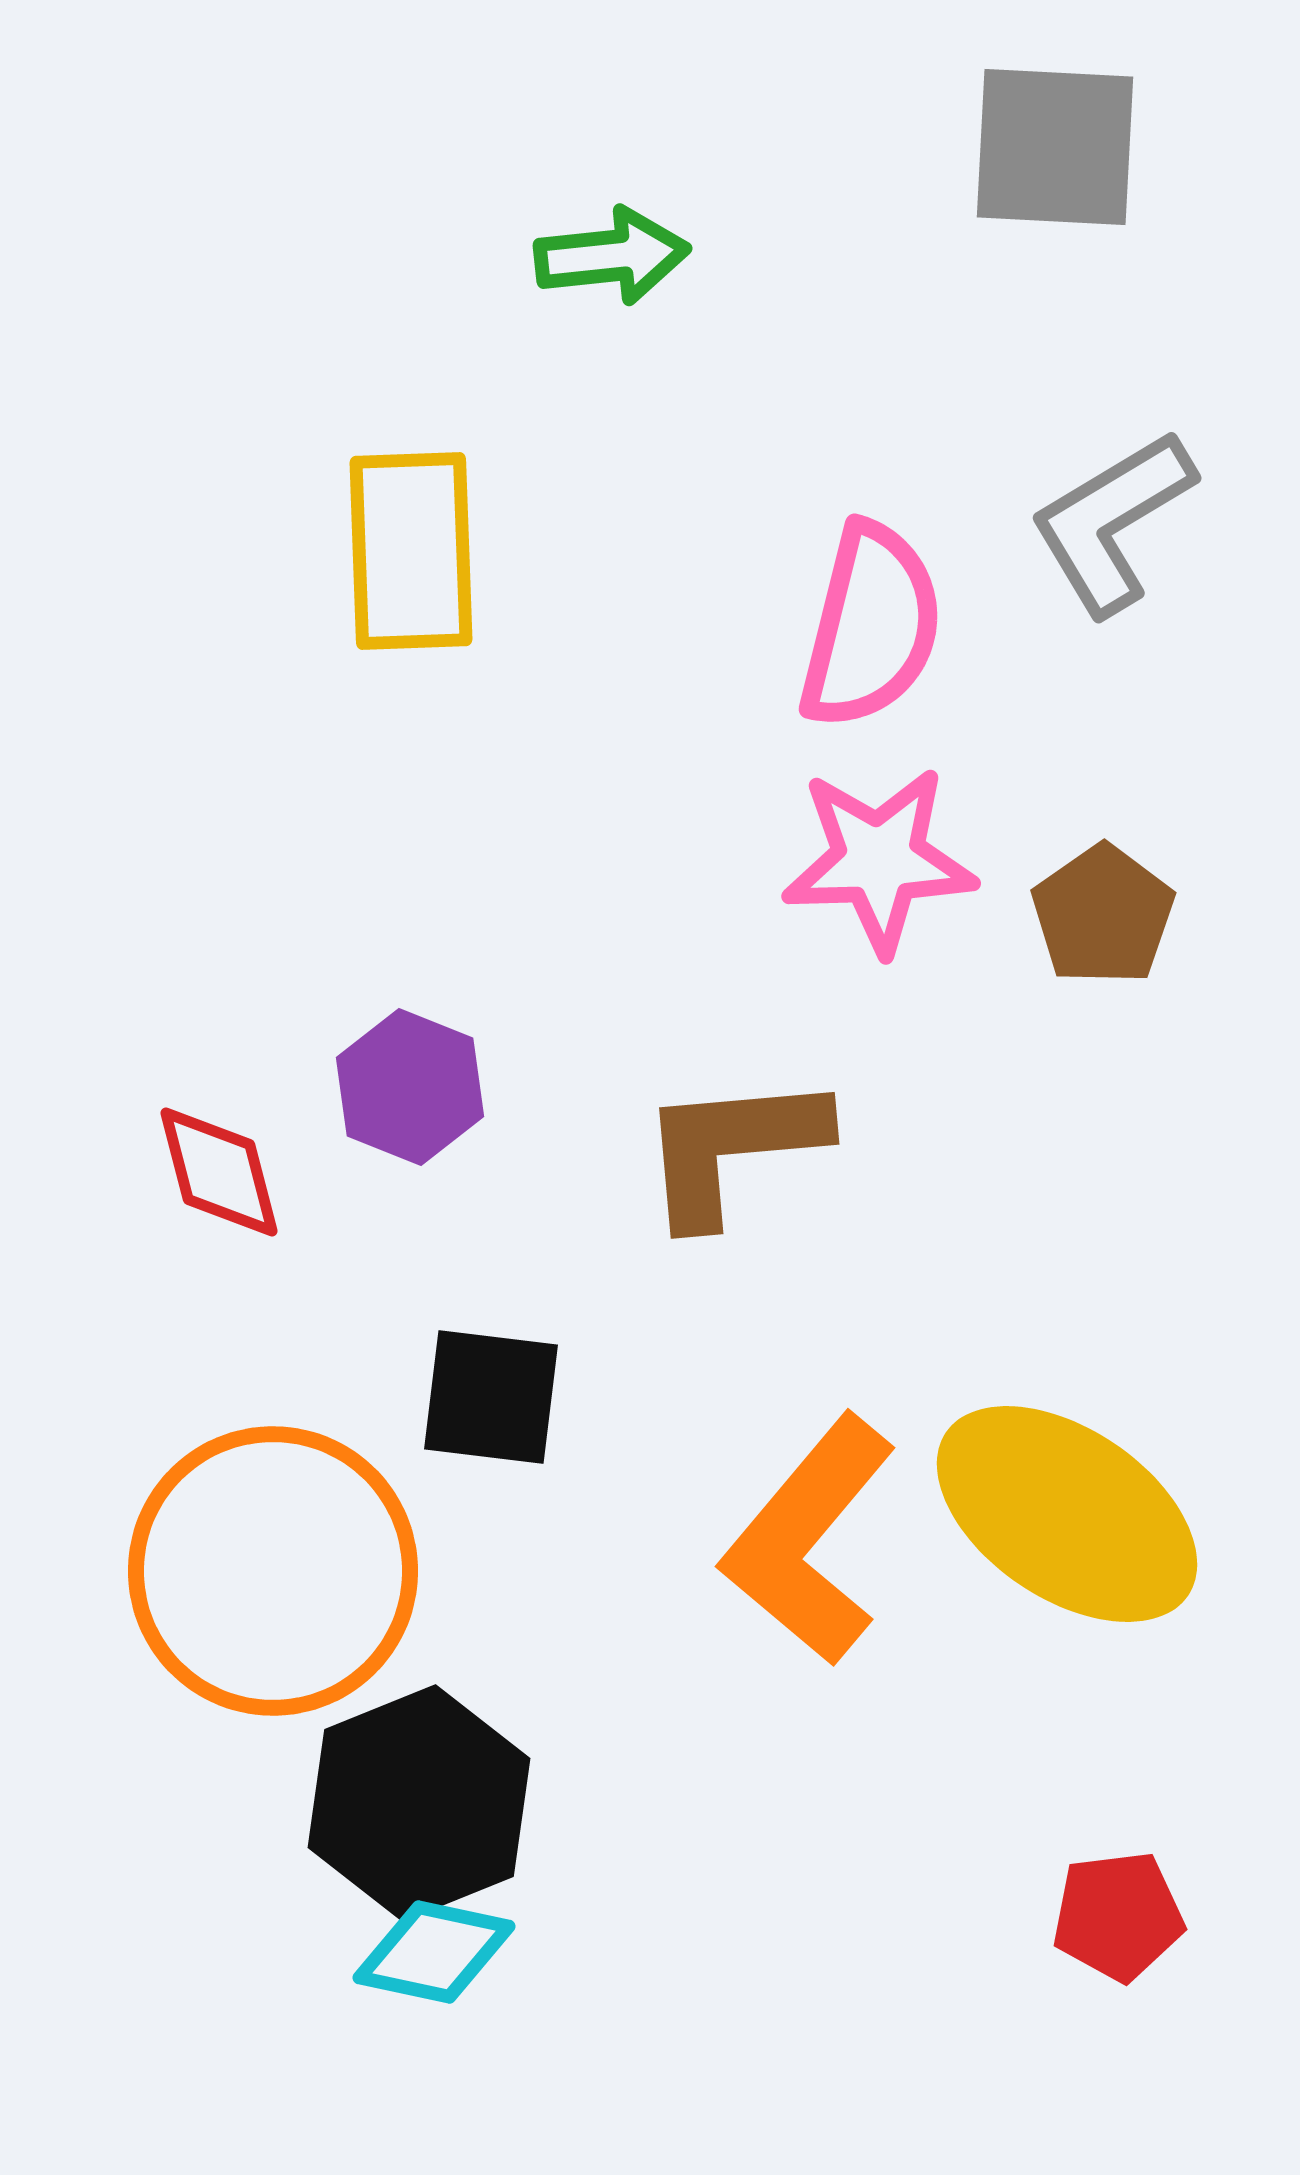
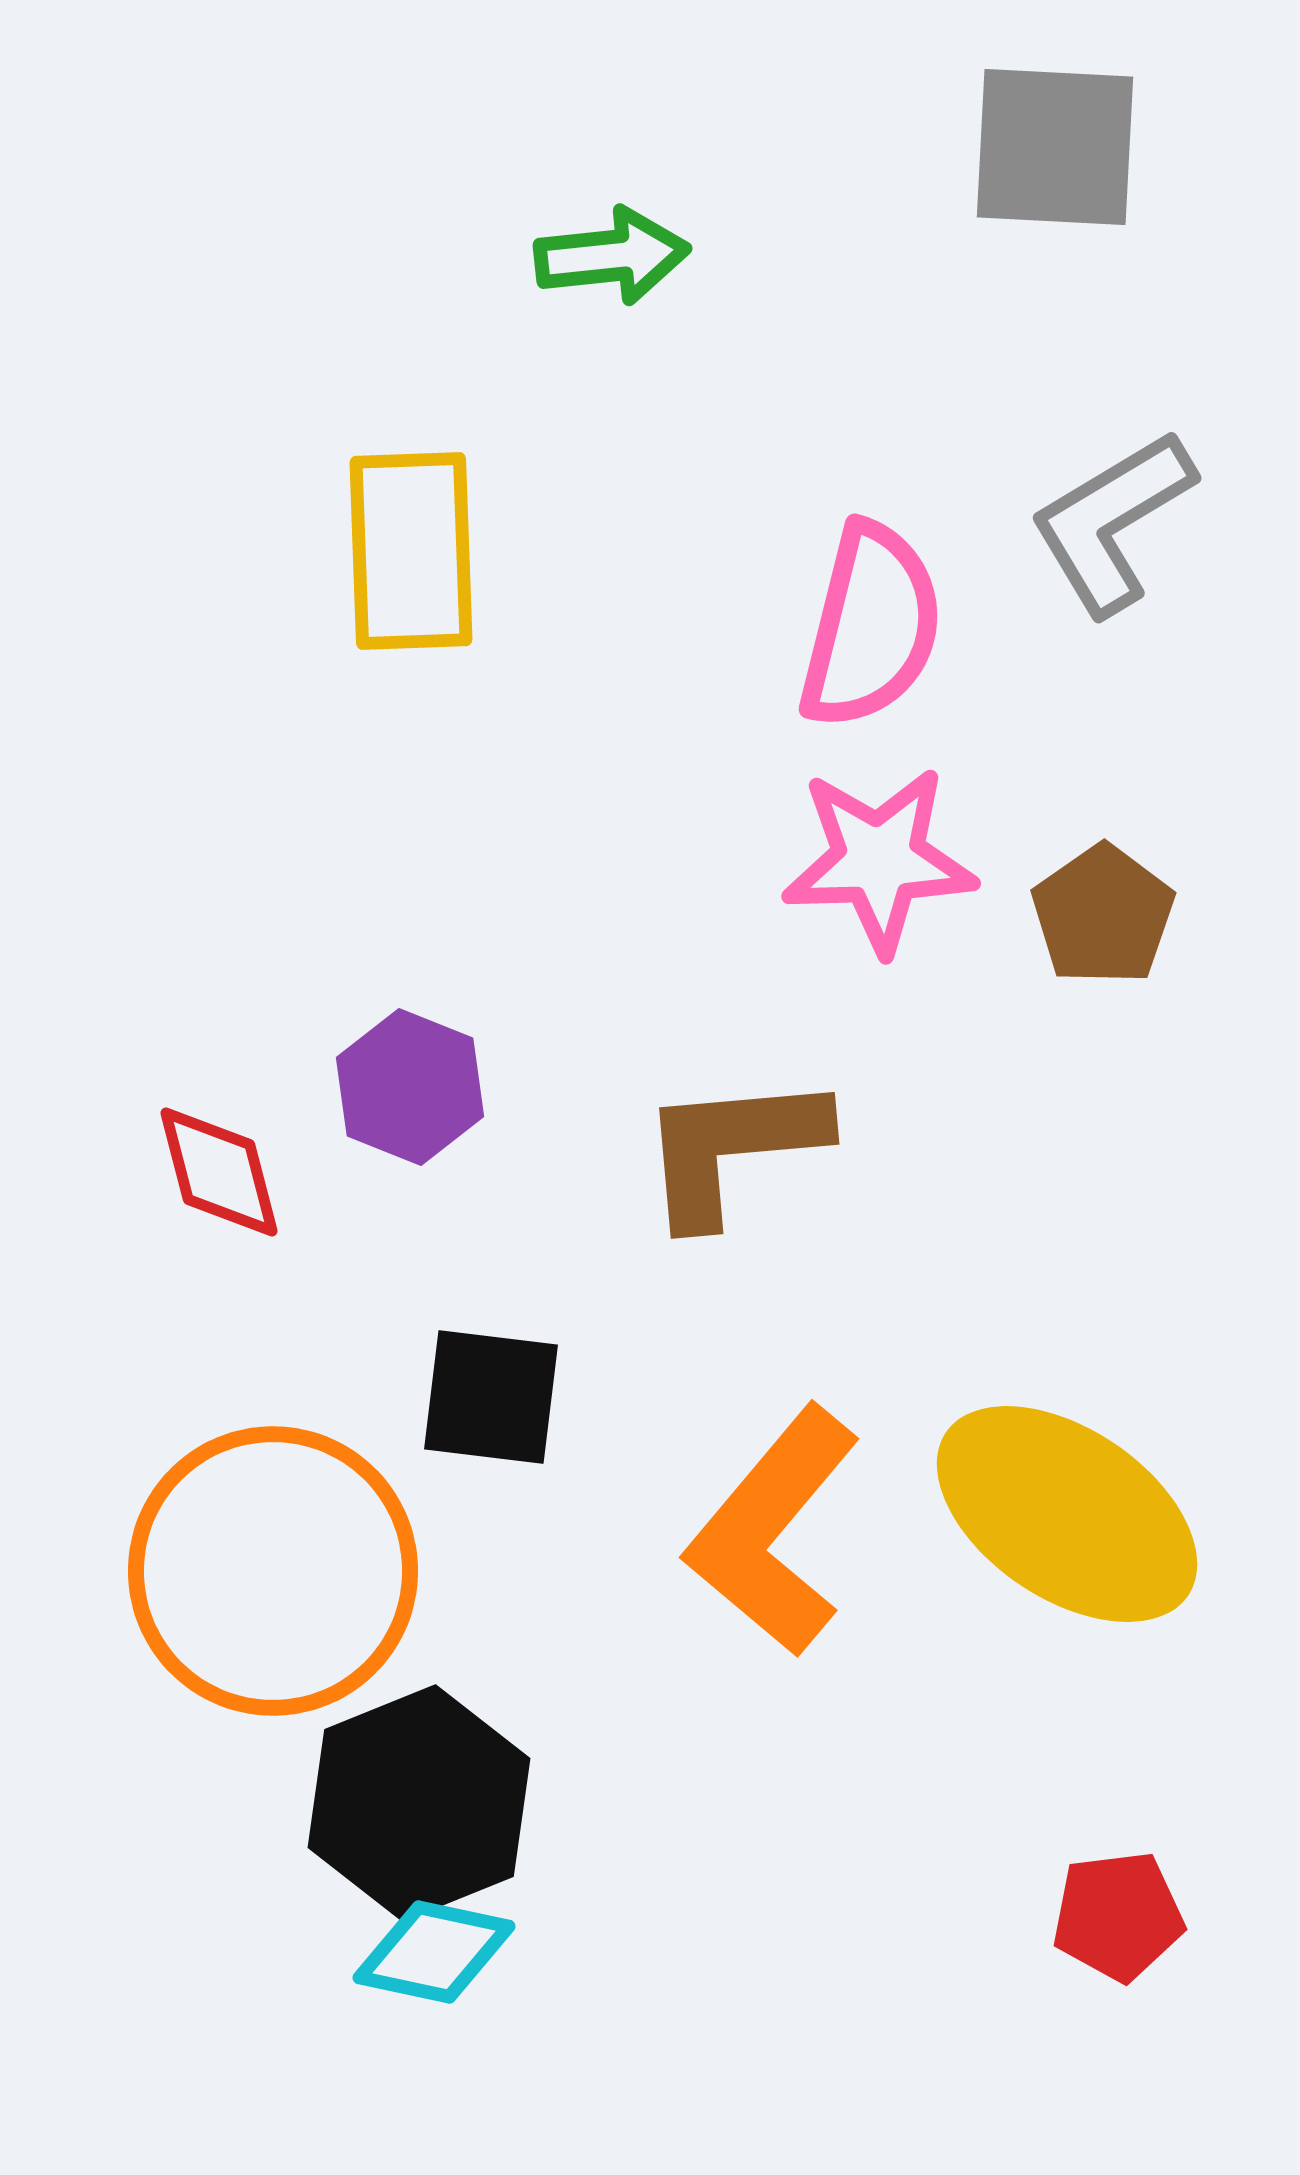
orange L-shape: moved 36 px left, 9 px up
